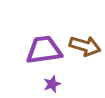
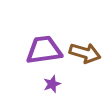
brown arrow: moved 7 px down
